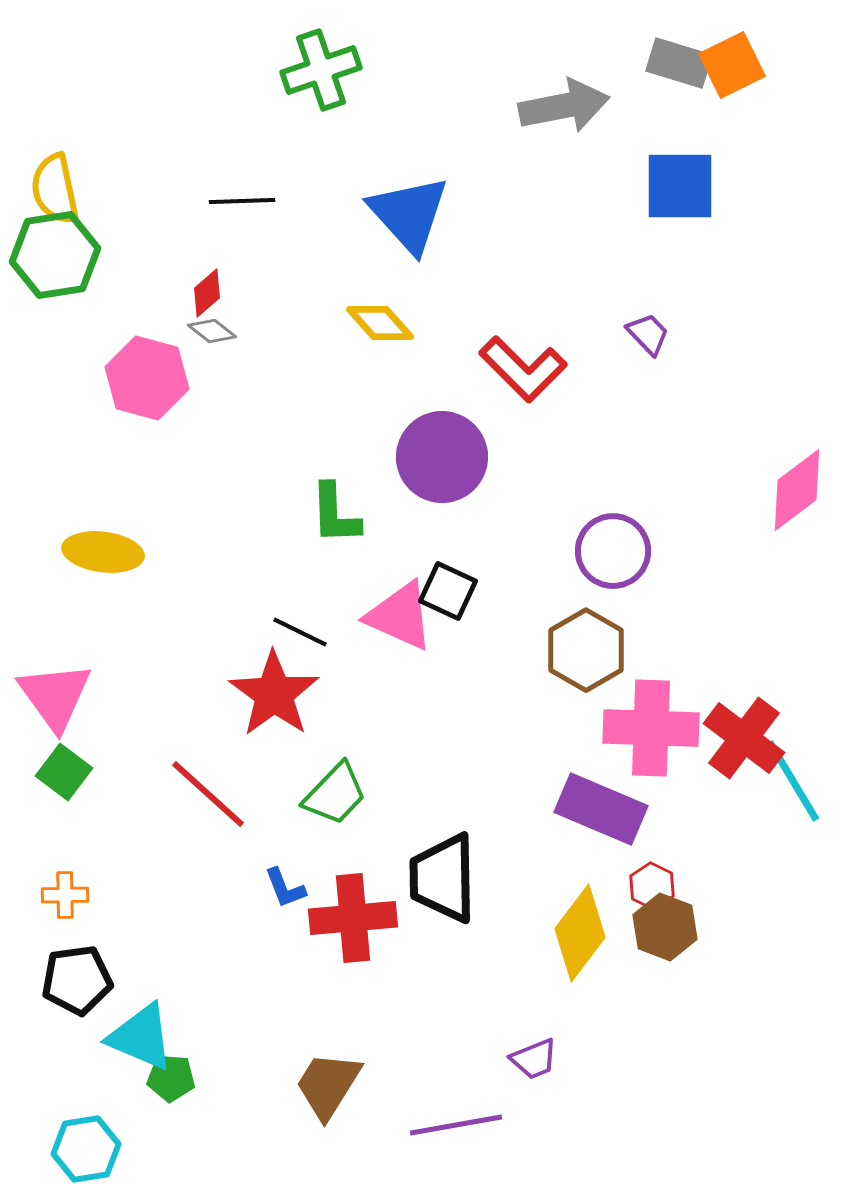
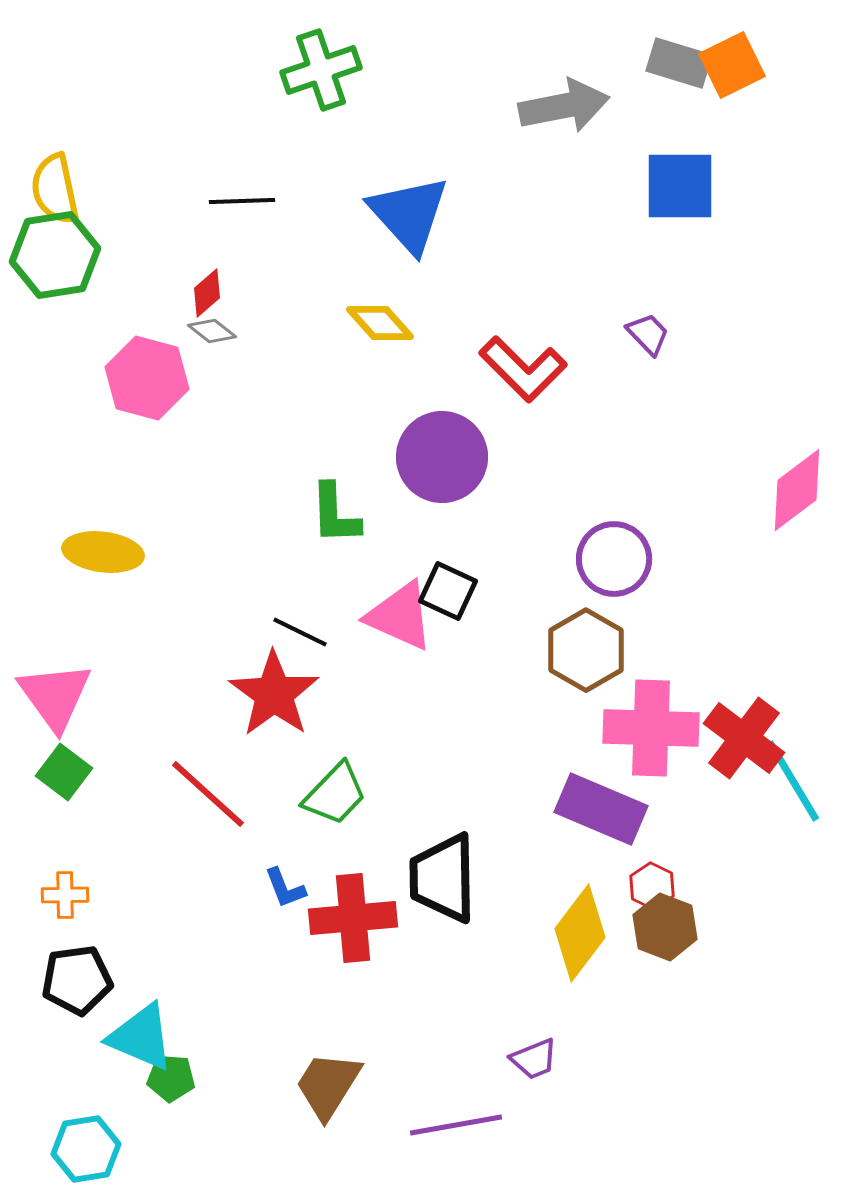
purple circle at (613, 551): moved 1 px right, 8 px down
